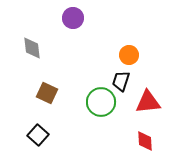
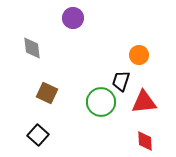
orange circle: moved 10 px right
red triangle: moved 4 px left
